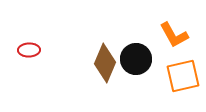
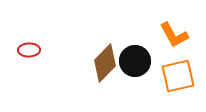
black circle: moved 1 px left, 2 px down
brown diamond: rotated 21 degrees clockwise
orange square: moved 5 px left
